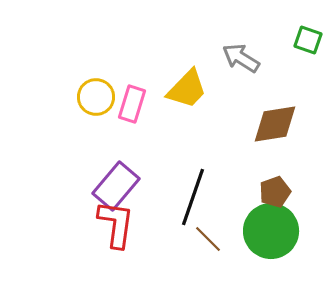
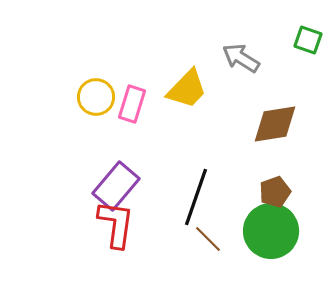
black line: moved 3 px right
